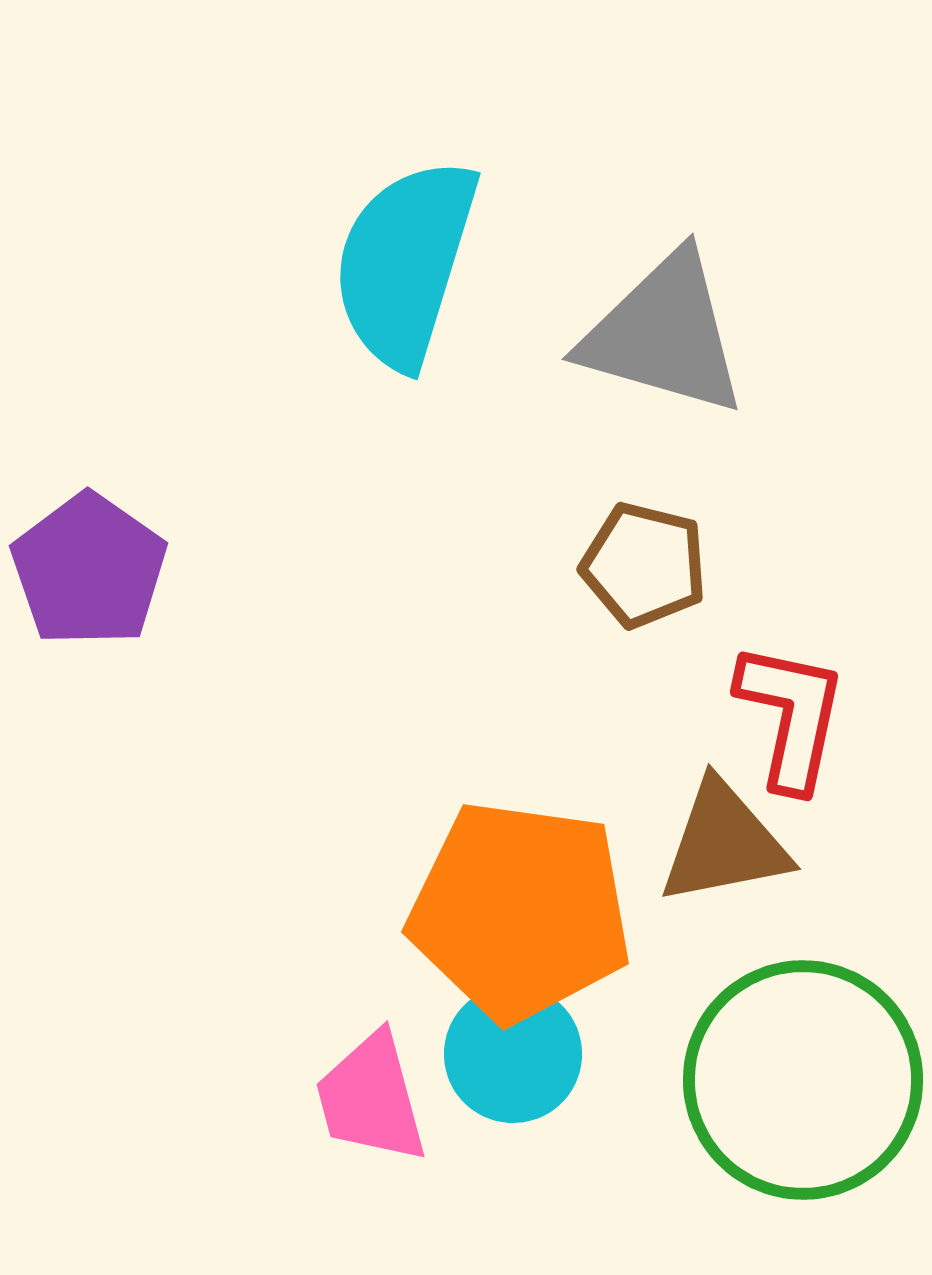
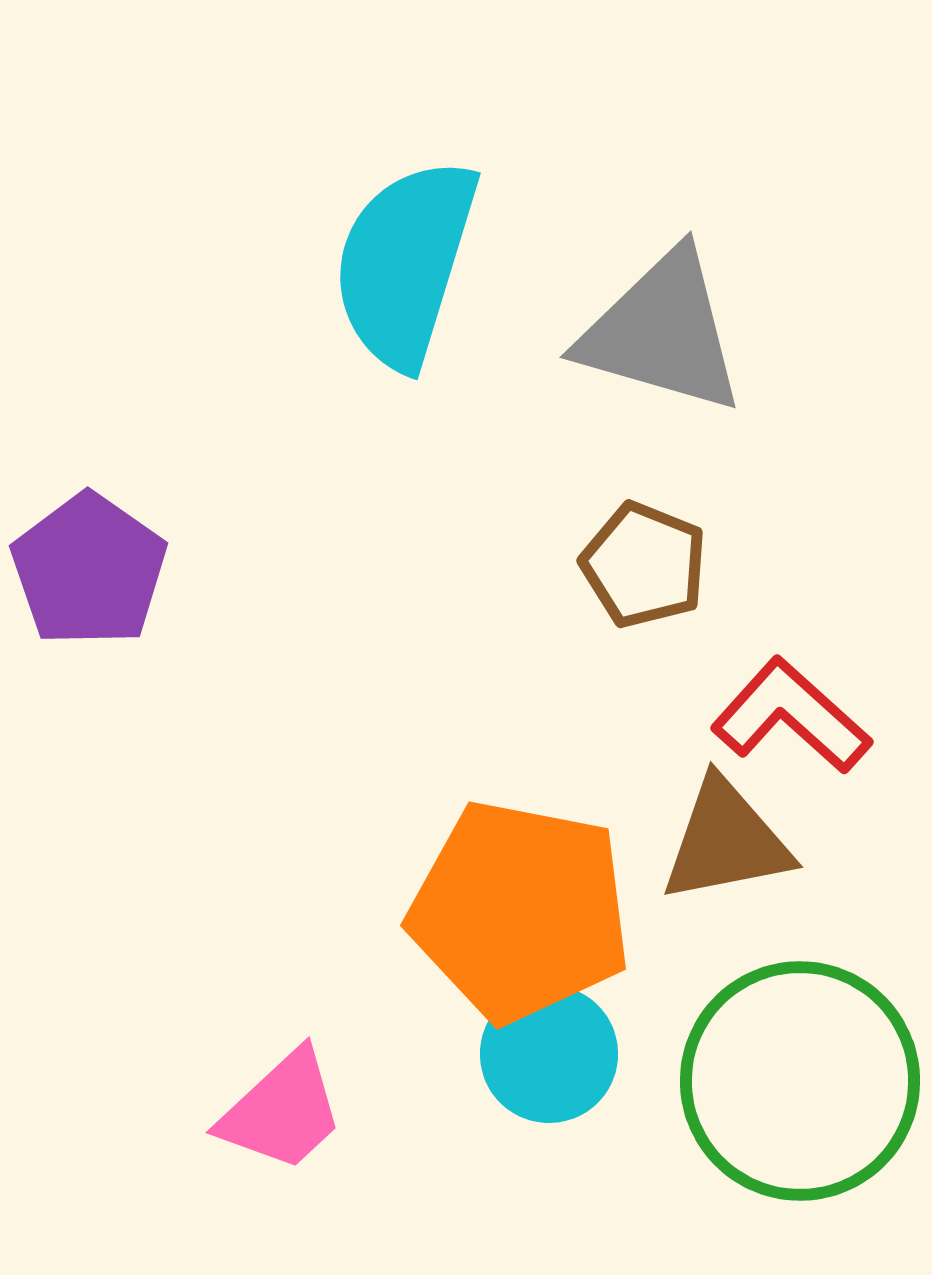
gray triangle: moved 2 px left, 2 px up
brown pentagon: rotated 8 degrees clockwise
red L-shape: rotated 60 degrees counterclockwise
brown triangle: moved 2 px right, 2 px up
orange pentagon: rotated 3 degrees clockwise
cyan circle: moved 36 px right
green circle: moved 3 px left, 1 px down
pink trapezoid: moved 89 px left, 13 px down; rotated 118 degrees counterclockwise
